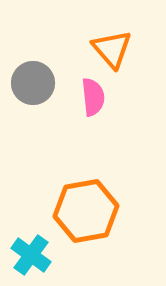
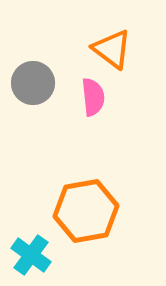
orange triangle: rotated 12 degrees counterclockwise
